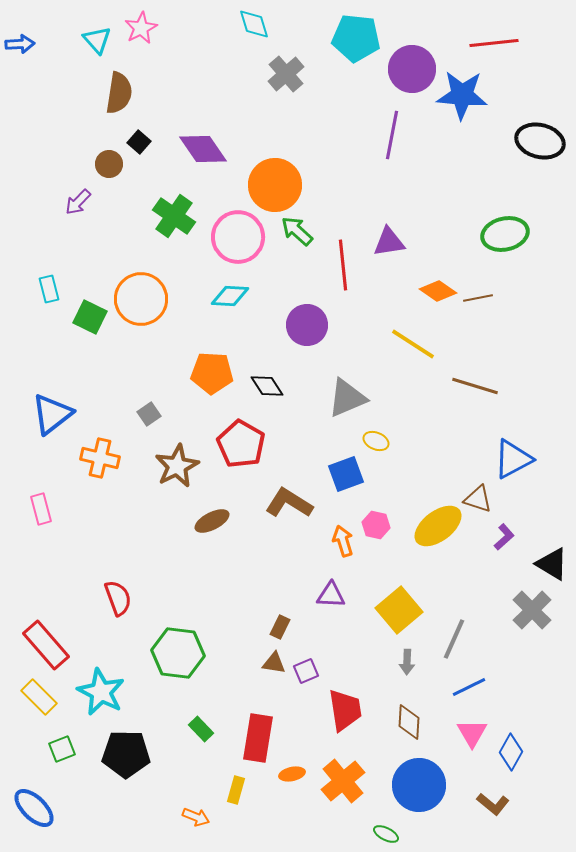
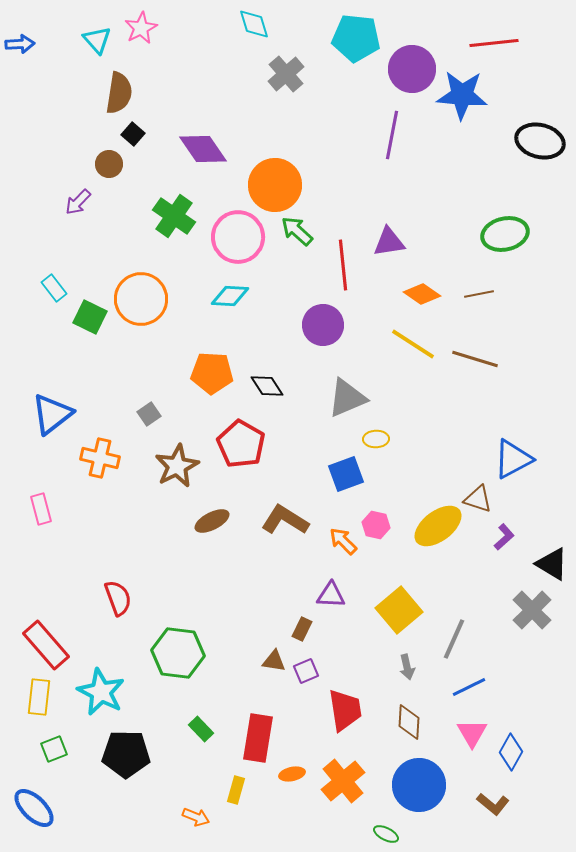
black square at (139, 142): moved 6 px left, 8 px up
cyan rectangle at (49, 289): moved 5 px right, 1 px up; rotated 24 degrees counterclockwise
orange diamond at (438, 291): moved 16 px left, 3 px down
brown line at (478, 298): moved 1 px right, 4 px up
purple circle at (307, 325): moved 16 px right
brown line at (475, 386): moved 27 px up
yellow ellipse at (376, 441): moved 2 px up; rotated 25 degrees counterclockwise
brown L-shape at (289, 503): moved 4 px left, 17 px down
orange arrow at (343, 541): rotated 28 degrees counterclockwise
brown rectangle at (280, 627): moved 22 px right, 2 px down
gray arrow at (407, 662): moved 5 px down; rotated 15 degrees counterclockwise
brown triangle at (274, 663): moved 2 px up
yellow rectangle at (39, 697): rotated 51 degrees clockwise
green square at (62, 749): moved 8 px left
